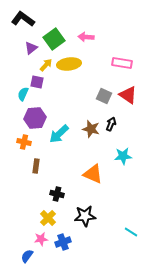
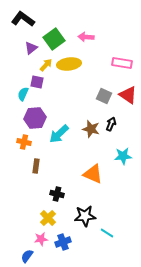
cyan line: moved 24 px left, 1 px down
